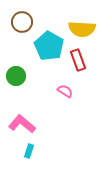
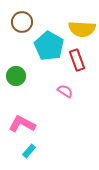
red rectangle: moved 1 px left
pink L-shape: rotated 12 degrees counterclockwise
cyan rectangle: rotated 24 degrees clockwise
